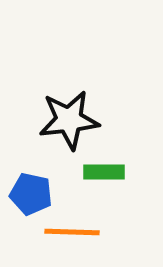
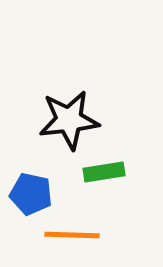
green rectangle: rotated 9 degrees counterclockwise
orange line: moved 3 px down
